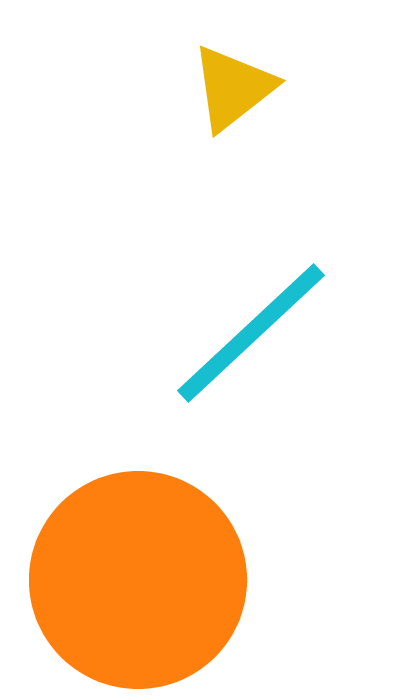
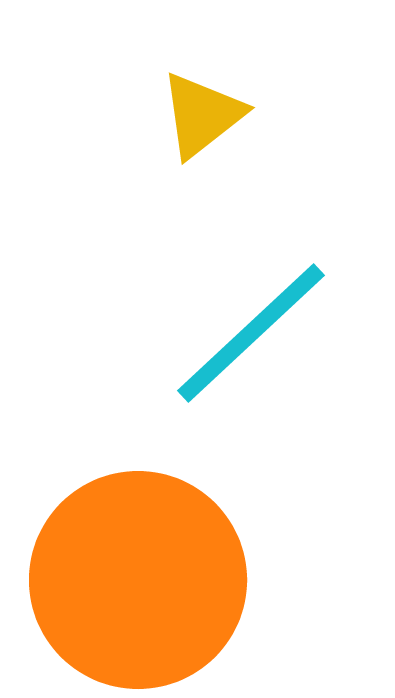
yellow triangle: moved 31 px left, 27 px down
